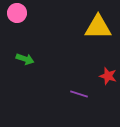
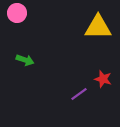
green arrow: moved 1 px down
red star: moved 5 px left, 3 px down
purple line: rotated 54 degrees counterclockwise
